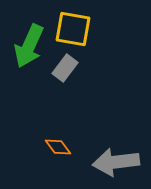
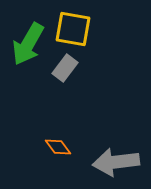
green arrow: moved 1 px left, 2 px up; rotated 6 degrees clockwise
